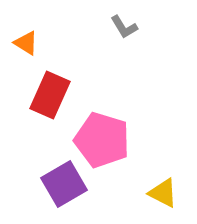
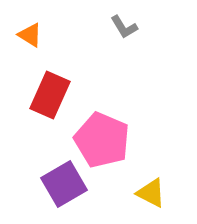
orange triangle: moved 4 px right, 8 px up
pink pentagon: rotated 6 degrees clockwise
yellow triangle: moved 12 px left
